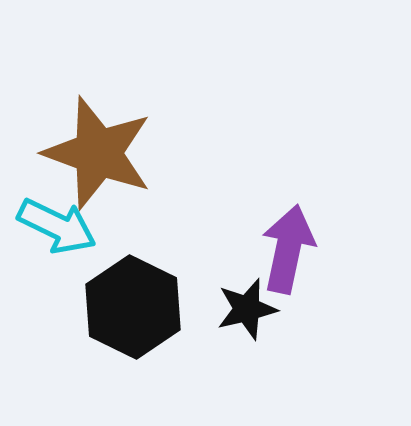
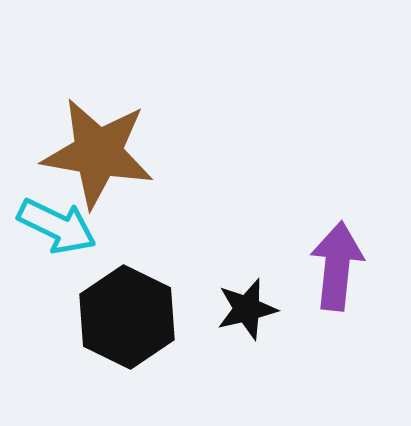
brown star: rotated 10 degrees counterclockwise
purple arrow: moved 49 px right, 17 px down; rotated 6 degrees counterclockwise
black hexagon: moved 6 px left, 10 px down
